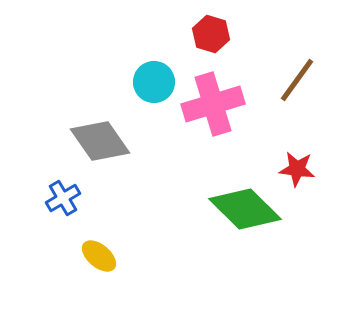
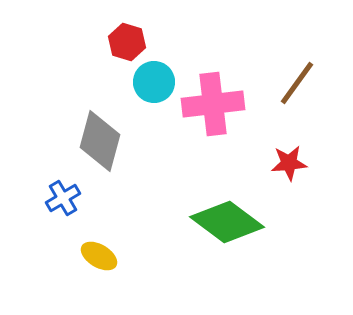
red hexagon: moved 84 px left, 8 px down
brown line: moved 3 px down
pink cross: rotated 10 degrees clockwise
gray diamond: rotated 50 degrees clockwise
red star: moved 8 px left, 6 px up; rotated 12 degrees counterclockwise
green diamond: moved 18 px left, 13 px down; rotated 8 degrees counterclockwise
yellow ellipse: rotated 9 degrees counterclockwise
